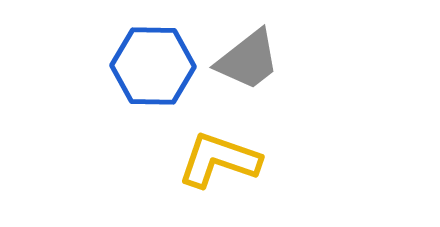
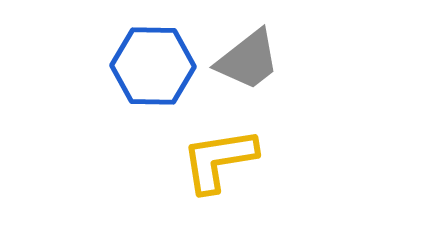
yellow L-shape: rotated 28 degrees counterclockwise
